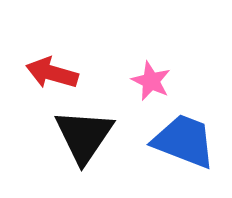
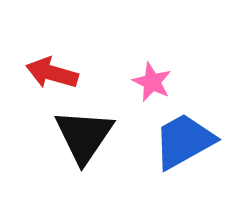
pink star: moved 1 px right, 1 px down
blue trapezoid: rotated 50 degrees counterclockwise
